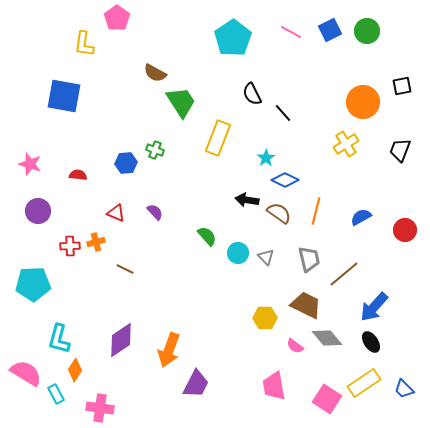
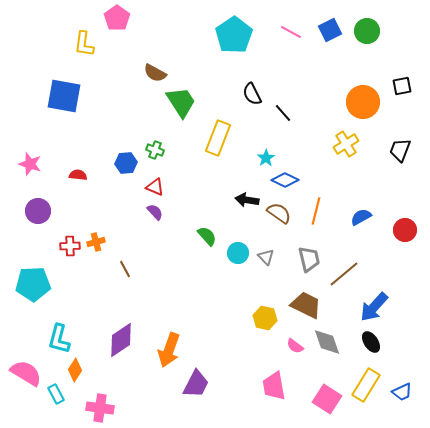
cyan pentagon at (233, 38): moved 1 px right, 3 px up
red triangle at (116, 213): moved 39 px right, 26 px up
brown line at (125, 269): rotated 36 degrees clockwise
yellow hexagon at (265, 318): rotated 15 degrees clockwise
gray diamond at (327, 338): moved 4 px down; rotated 20 degrees clockwise
yellow rectangle at (364, 383): moved 2 px right, 2 px down; rotated 24 degrees counterclockwise
blue trapezoid at (404, 389): moved 2 px left, 3 px down; rotated 70 degrees counterclockwise
